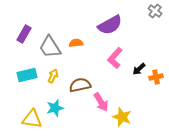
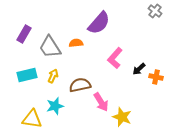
purple semicircle: moved 11 px left, 2 px up; rotated 20 degrees counterclockwise
orange cross: rotated 24 degrees clockwise
cyan star: moved 2 px up
